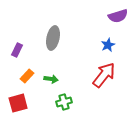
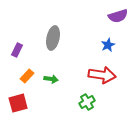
red arrow: moved 2 px left; rotated 60 degrees clockwise
green cross: moved 23 px right; rotated 14 degrees counterclockwise
